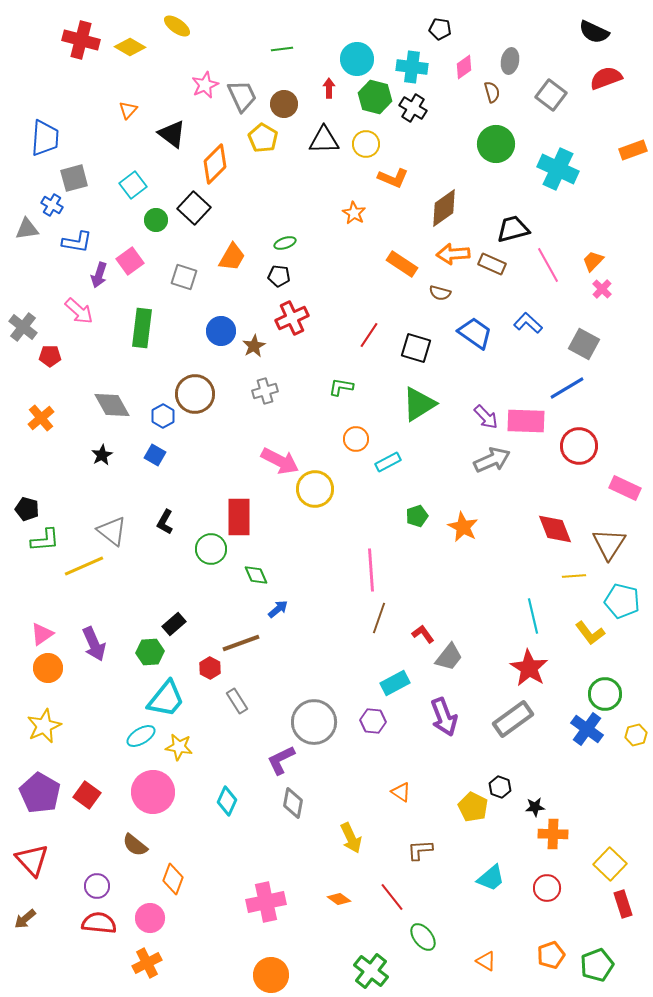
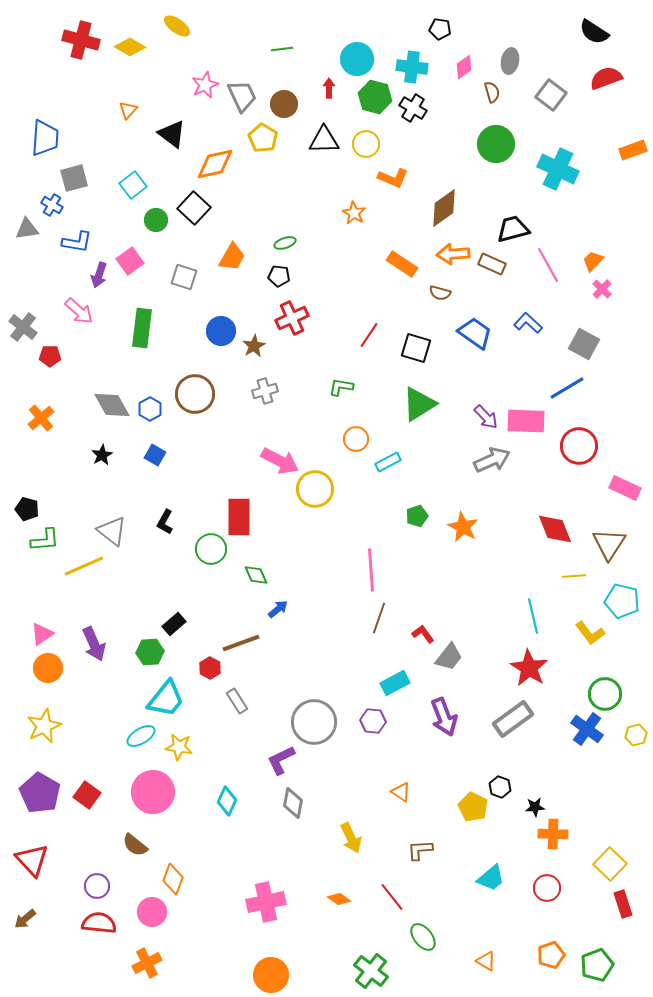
black semicircle at (594, 32): rotated 8 degrees clockwise
orange diamond at (215, 164): rotated 33 degrees clockwise
blue hexagon at (163, 416): moved 13 px left, 7 px up
pink circle at (150, 918): moved 2 px right, 6 px up
